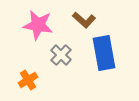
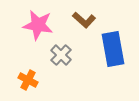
blue rectangle: moved 9 px right, 4 px up
orange cross: rotated 30 degrees counterclockwise
